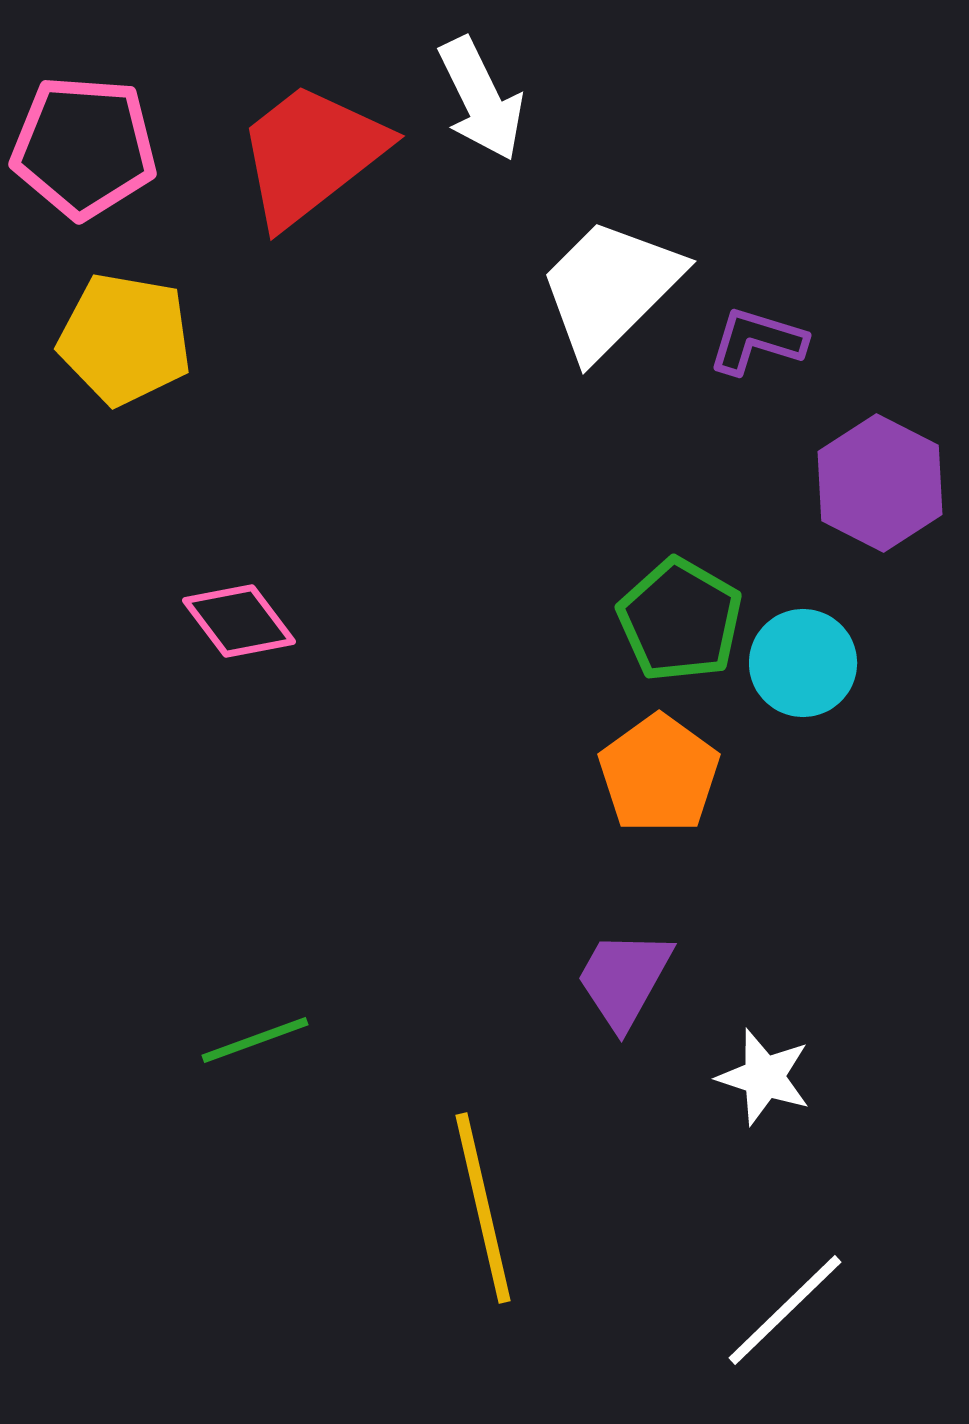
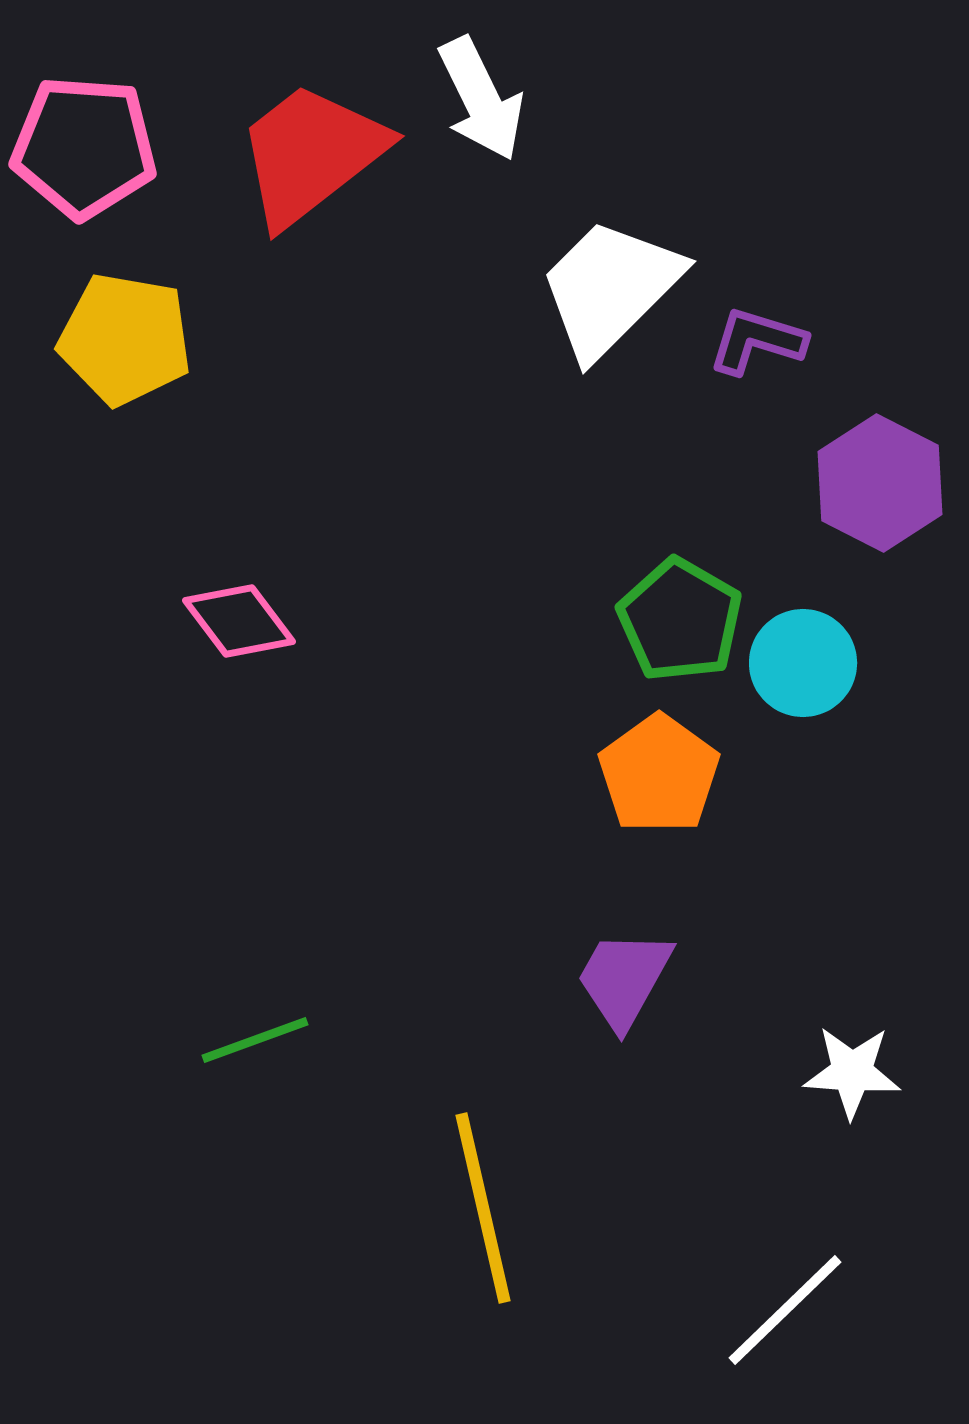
white star: moved 88 px right, 5 px up; rotated 14 degrees counterclockwise
